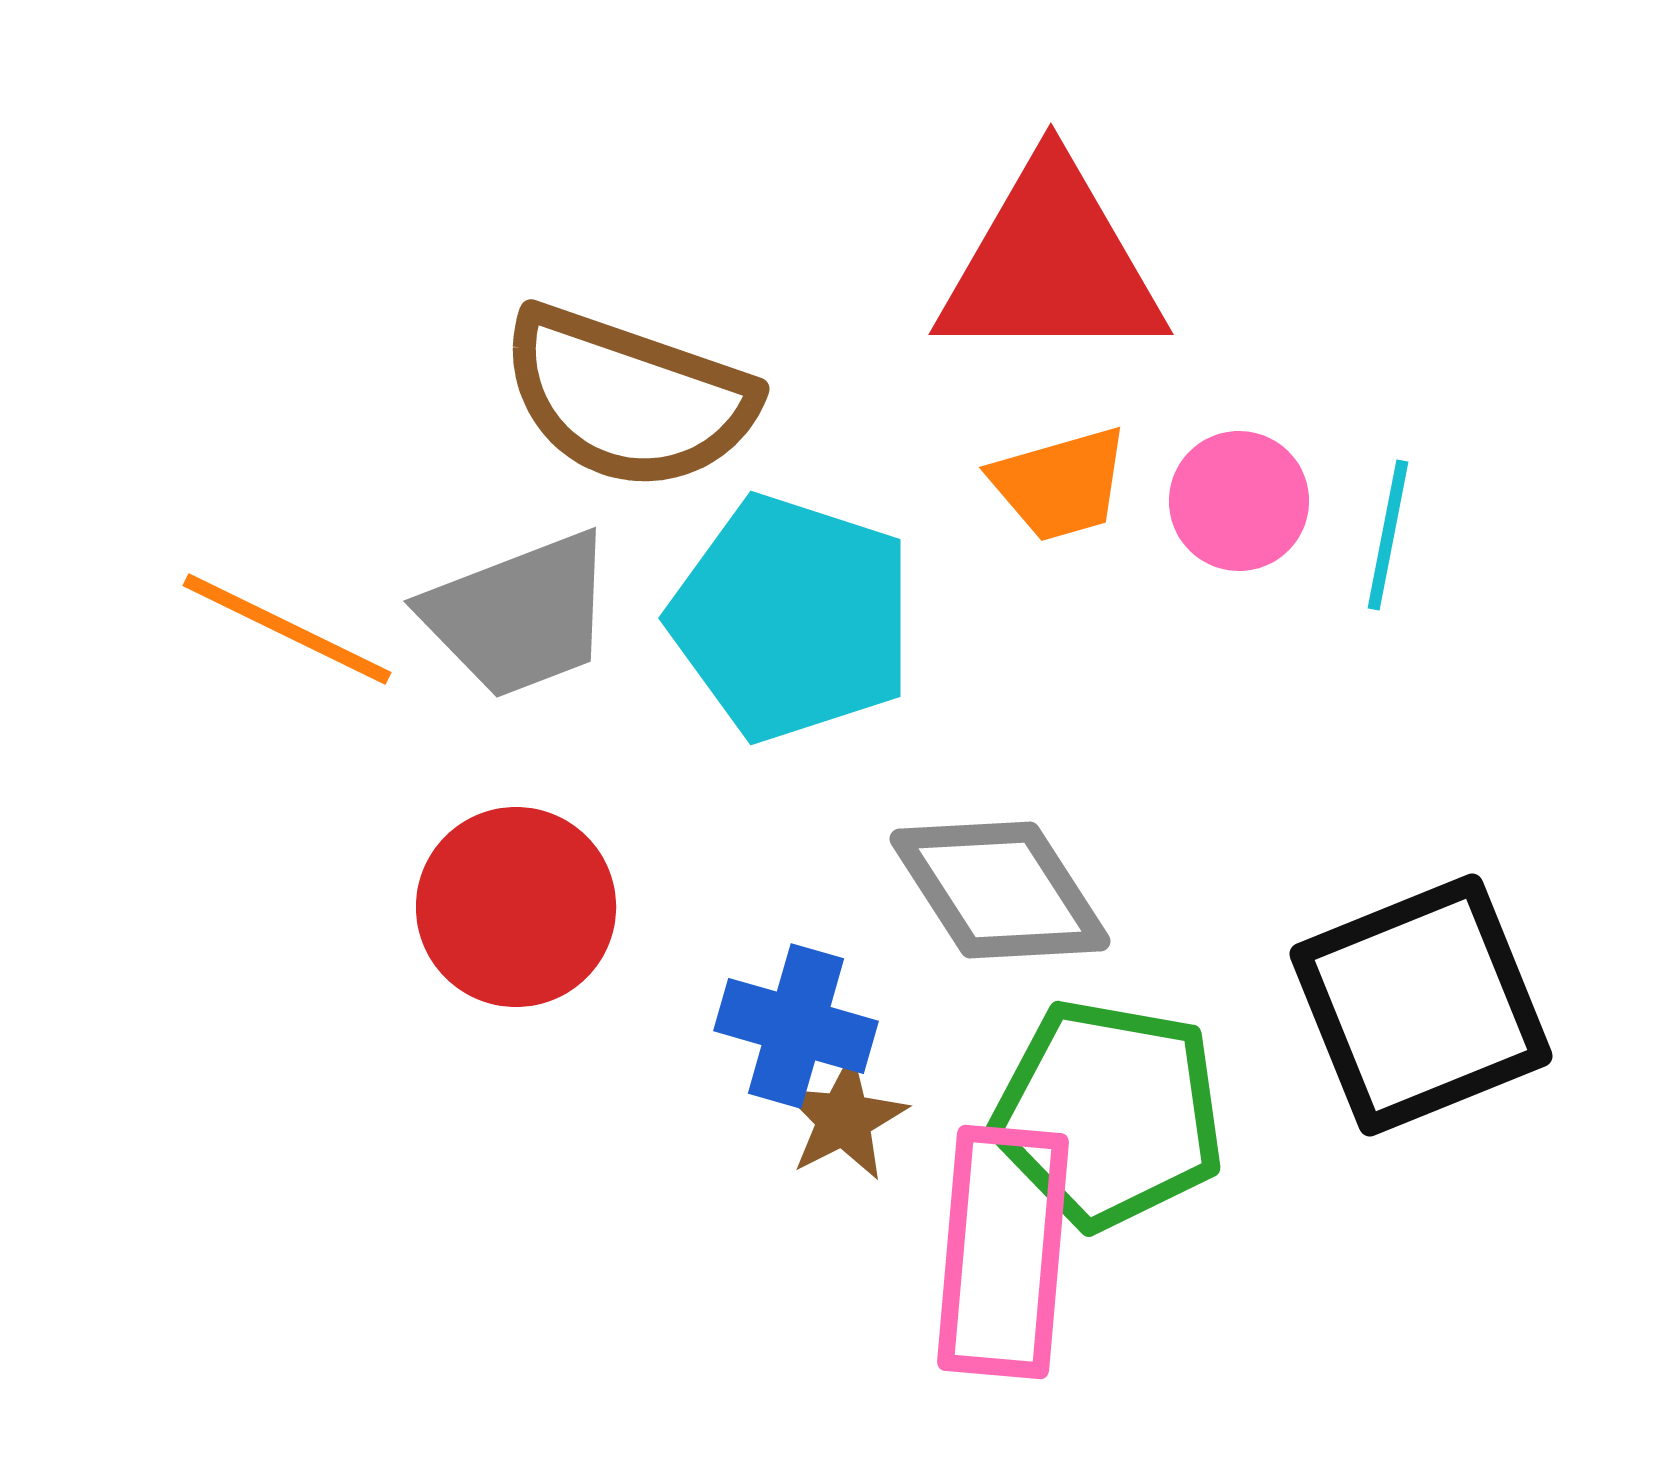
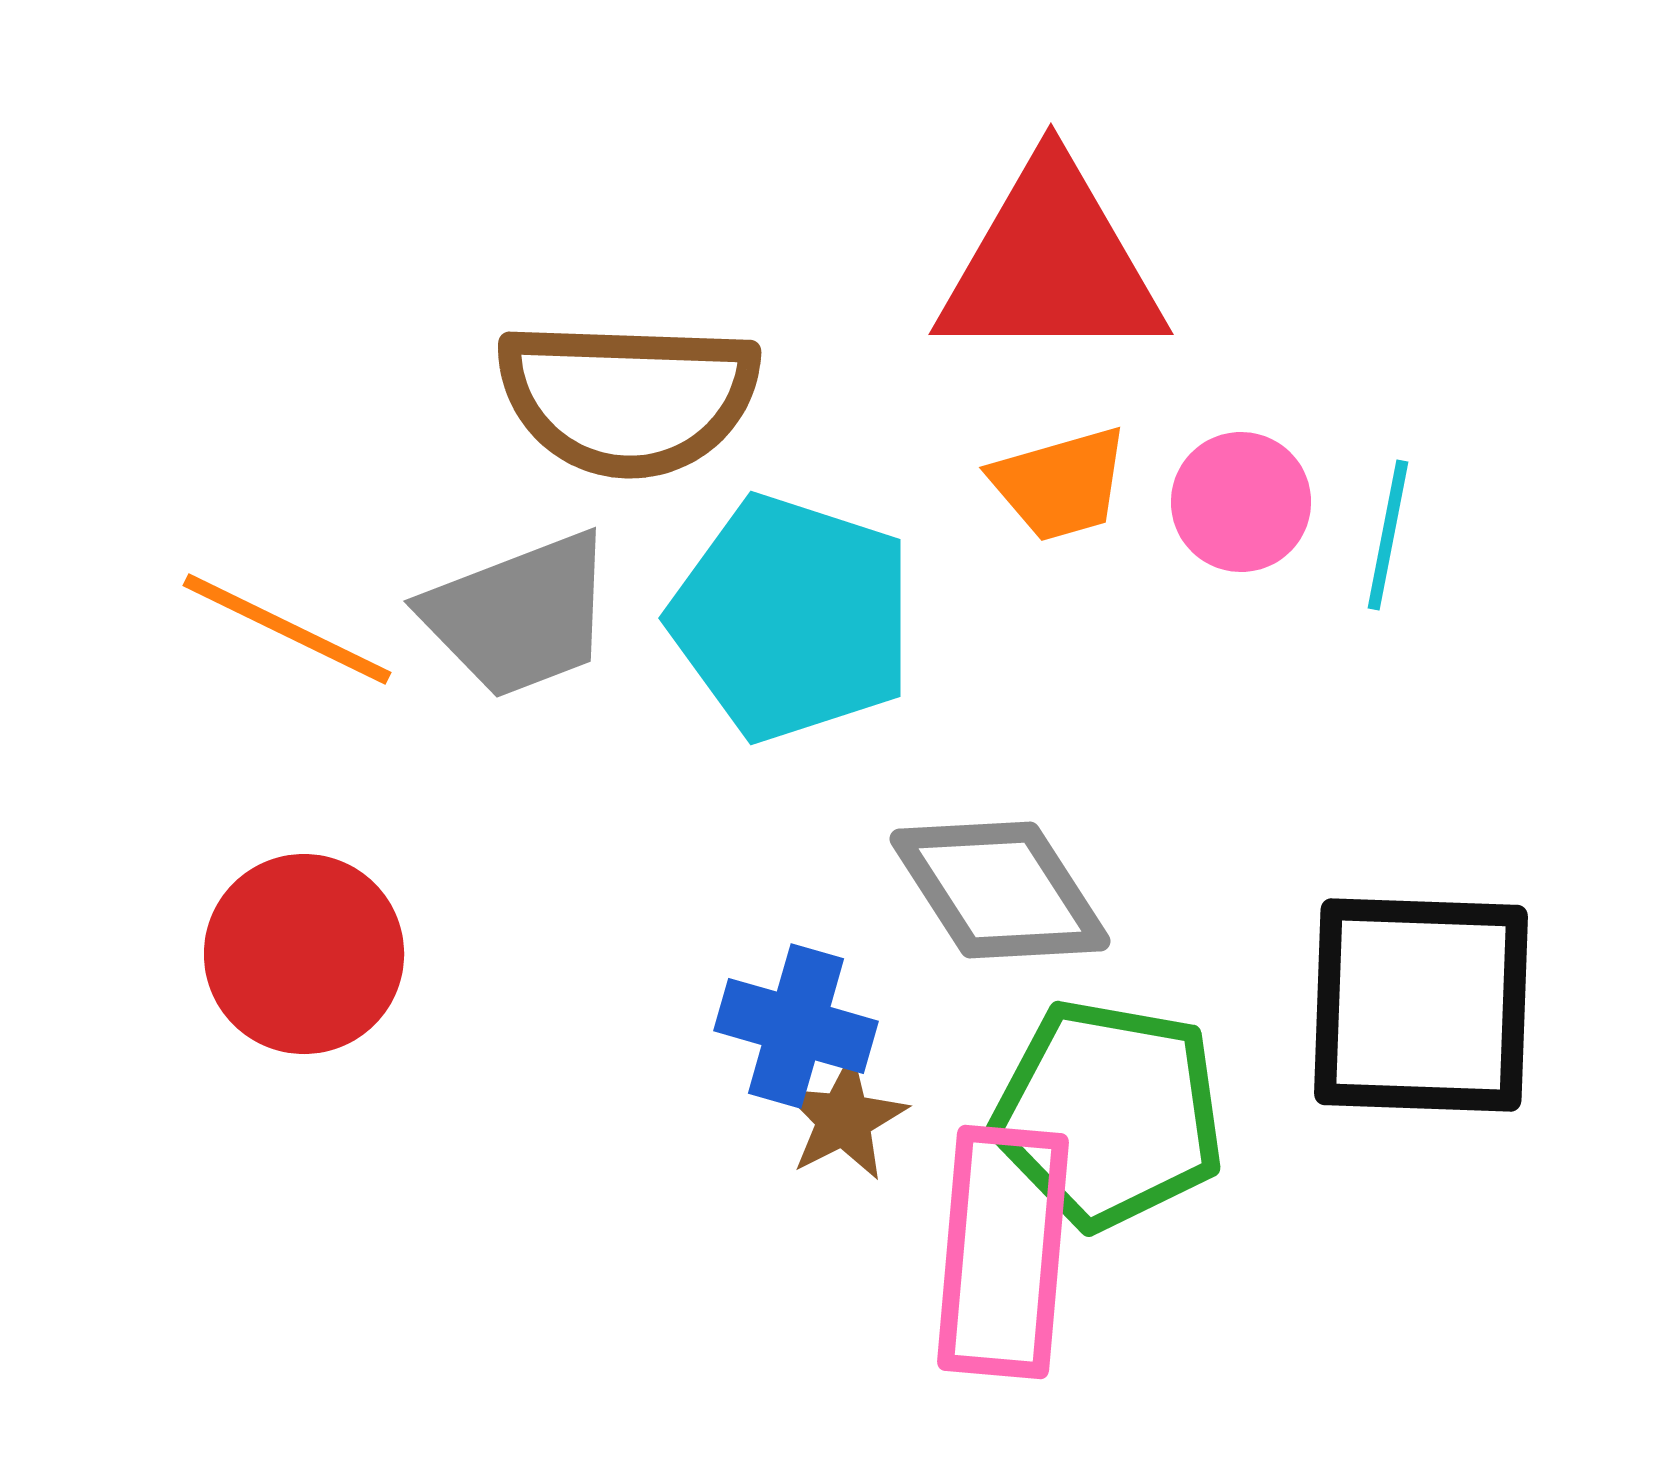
brown semicircle: rotated 17 degrees counterclockwise
pink circle: moved 2 px right, 1 px down
red circle: moved 212 px left, 47 px down
black square: rotated 24 degrees clockwise
